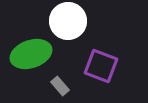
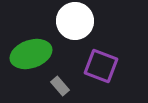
white circle: moved 7 px right
